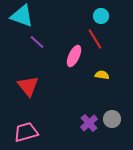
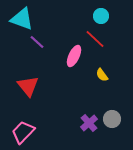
cyan triangle: moved 3 px down
red line: rotated 15 degrees counterclockwise
yellow semicircle: rotated 136 degrees counterclockwise
pink trapezoid: moved 3 px left; rotated 30 degrees counterclockwise
